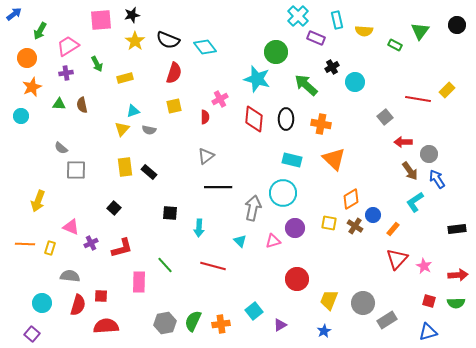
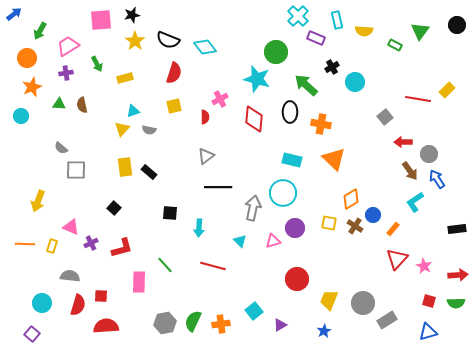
black ellipse at (286, 119): moved 4 px right, 7 px up
yellow rectangle at (50, 248): moved 2 px right, 2 px up
